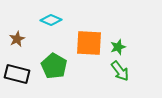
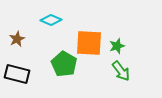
green star: moved 1 px left, 1 px up
green pentagon: moved 10 px right, 2 px up
green arrow: moved 1 px right
